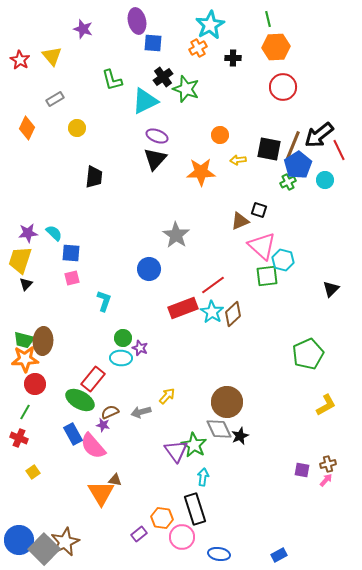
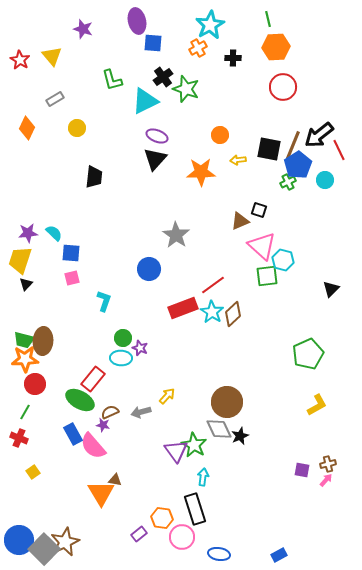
yellow L-shape at (326, 405): moved 9 px left
